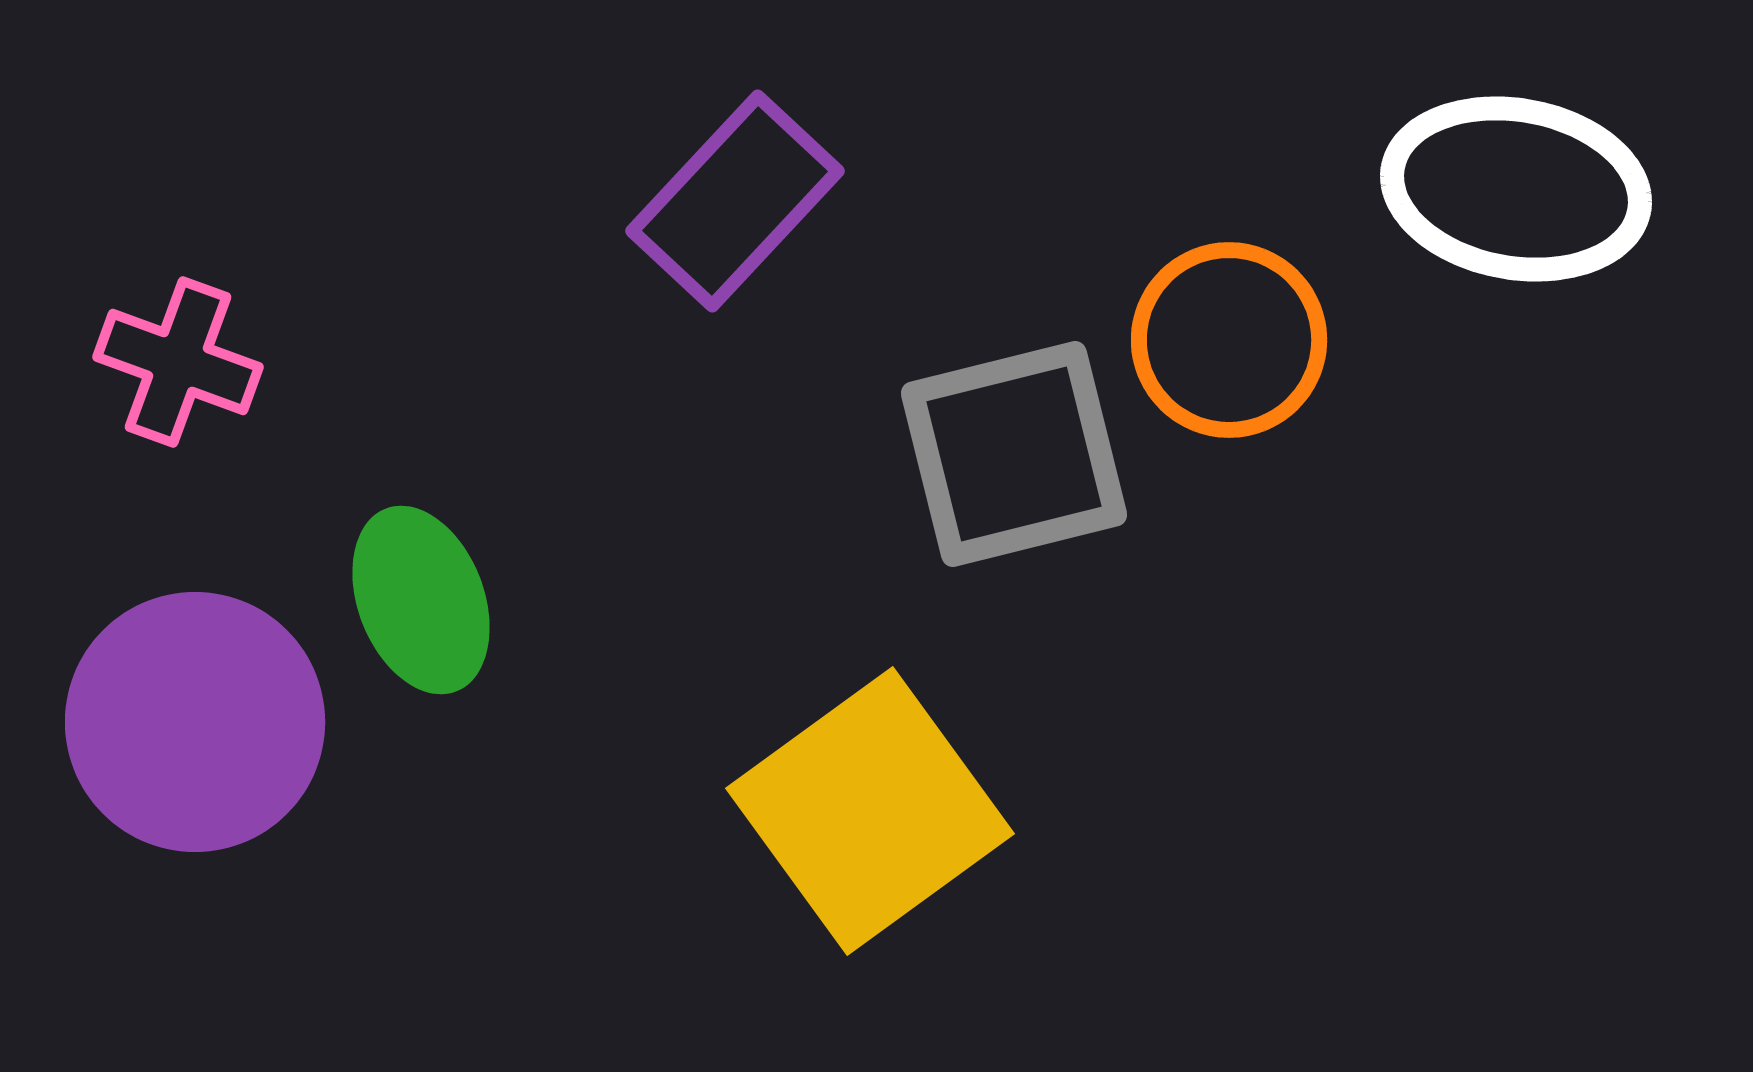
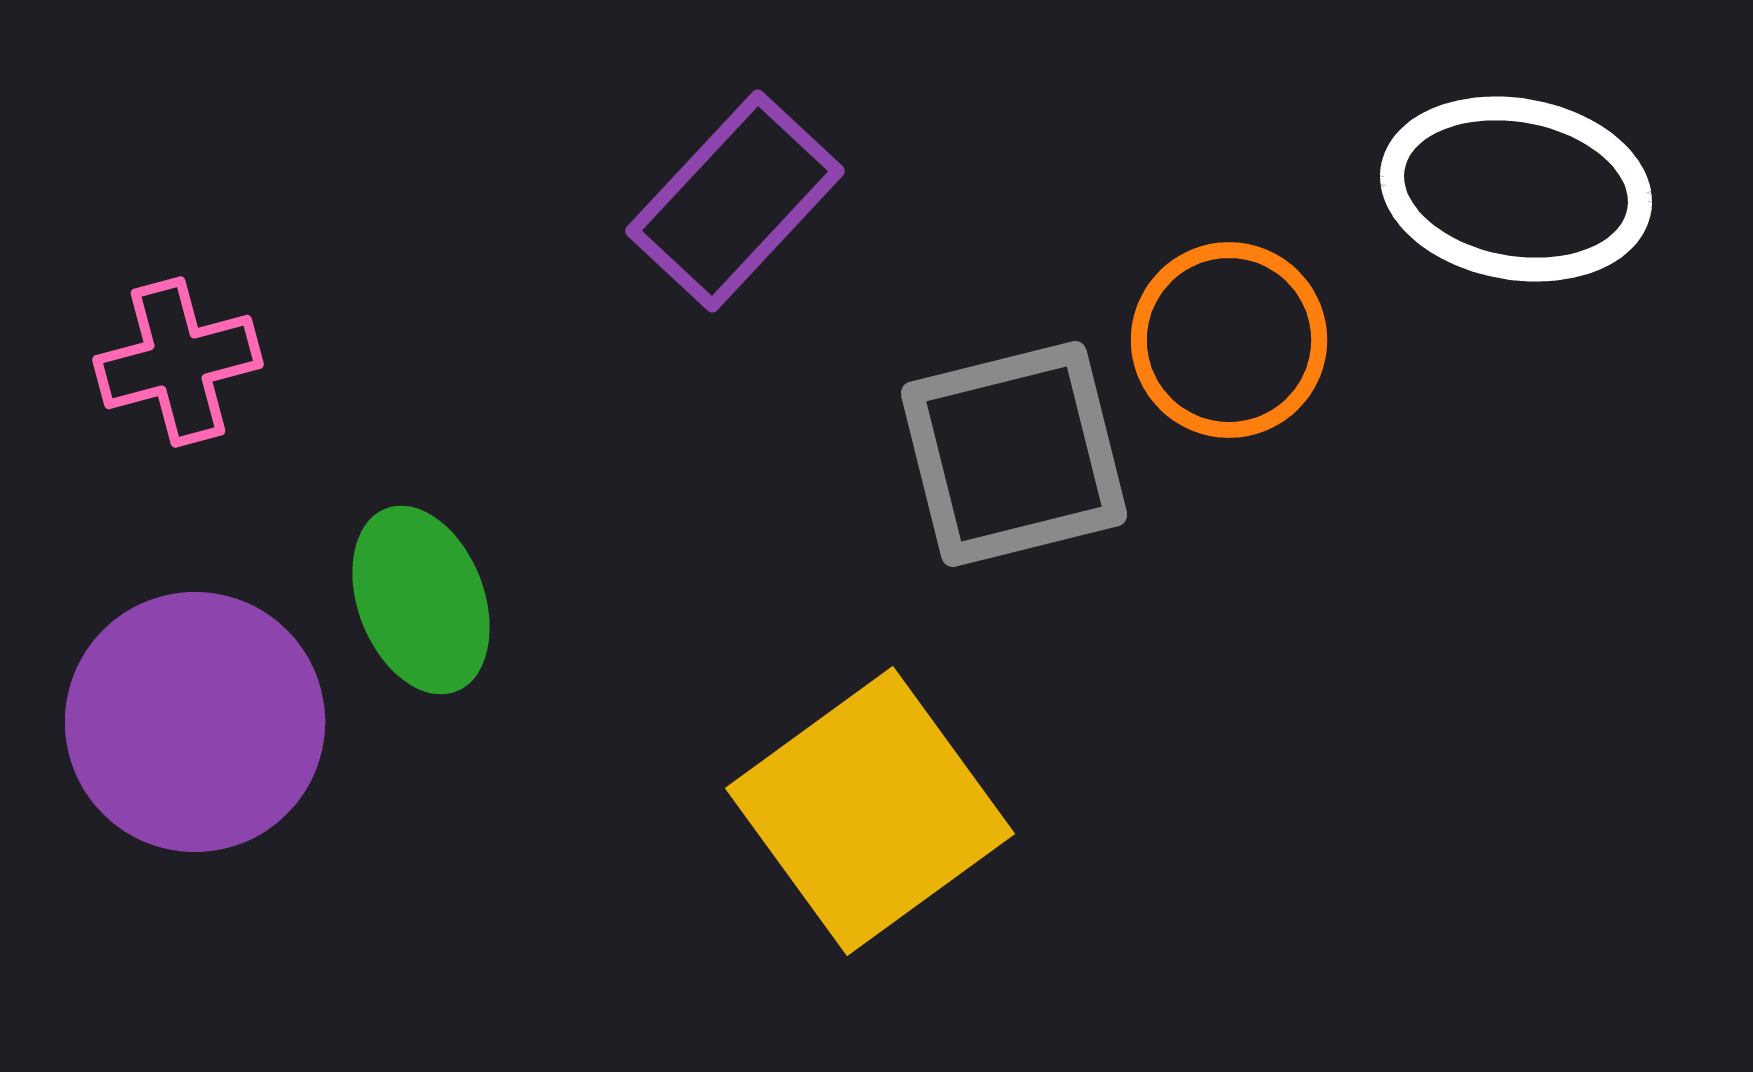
pink cross: rotated 35 degrees counterclockwise
